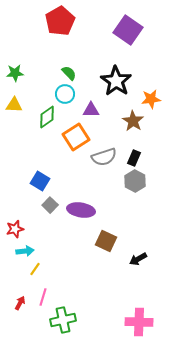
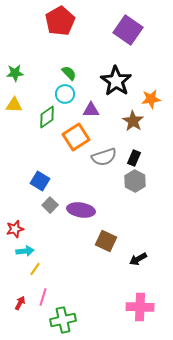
pink cross: moved 1 px right, 15 px up
